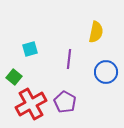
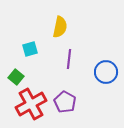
yellow semicircle: moved 36 px left, 5 px up
green square: moved 2 px right
